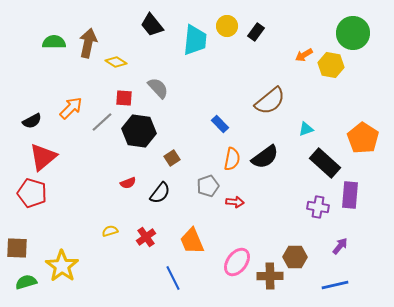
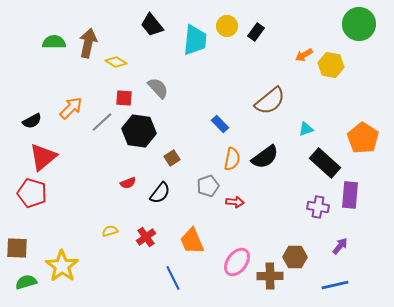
green circle at (353, 33): moved 6 px right, 9 px up
